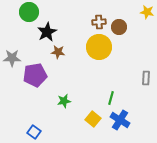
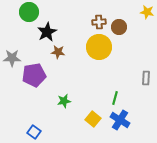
purple pentagon: moved 1 px left
green line: moved 4 px right
